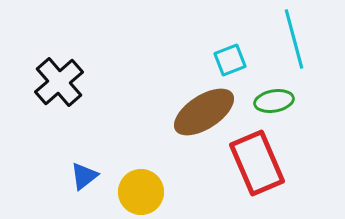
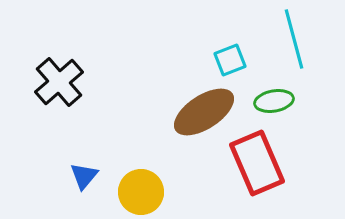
blue triangle: rotated 12 degrees counterclockwise
